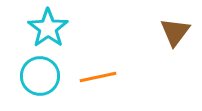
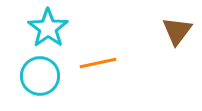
brown triangle: moved 2 px right, 1 px up
orange line: moved 14 px up
